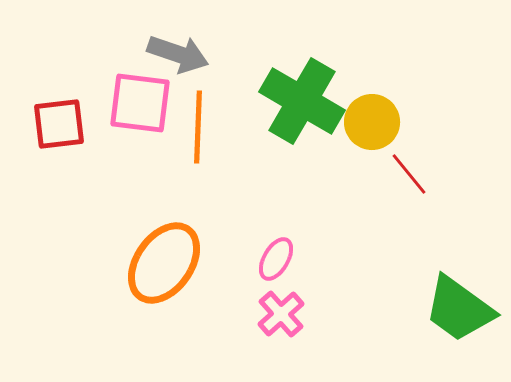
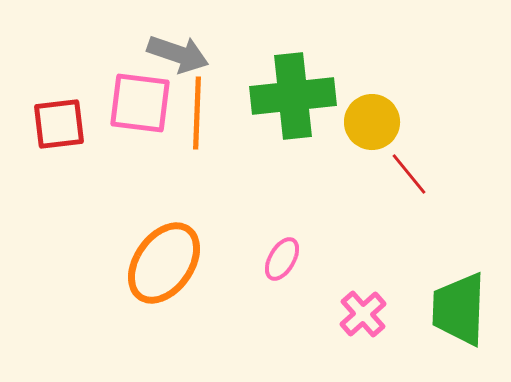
green cross: moved 9 px left, 5 px up; rotated 36 degrees counterclockwise
orange line: moved 1 px left, 14 px up
pink ellipse: moved 6 px right
green trapezoid: rotated 56 degrees clockwise
pink cross: moved 82 px right
